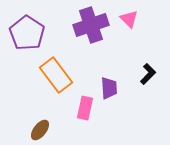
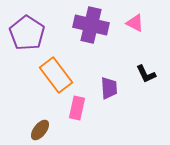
pink triangle: moved 6 px right, 4 px down; rotated 18 degrees counterclockwise
purple cross: rotated 32 degrees clockwise
black L-shape: moved 2 px left; rotated 110 degrees clockwise
pink rectangle: moved 8 px left
